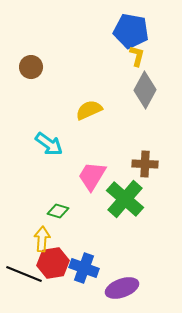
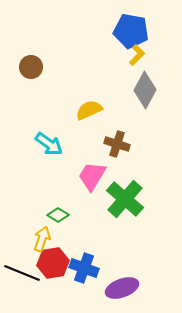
yellow L-shape: moved 1 px up; rotated 30 degrees clockwise
brown cross: moved 28 px left, 20 px up; rotated 15 degrees clockwise
green diamond: moved 4 px down; rotated 15 degrees clockwise
yellow arrow: rotated 15 degrees clockwise
black line: moved 2 px left, 1 px up
